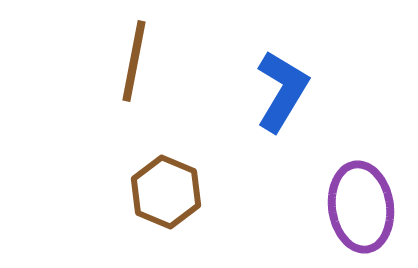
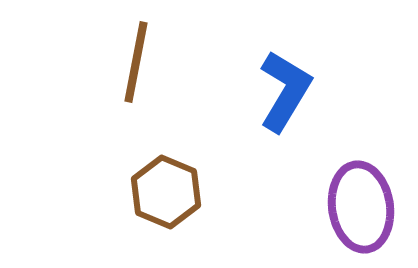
brown line: moved 2 px right, 1 px down
blue L-shape: moved 3 px right
